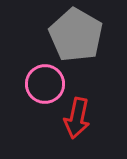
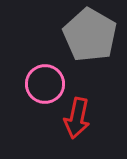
gray pentagon: moved 14 px right
